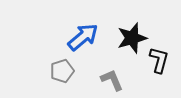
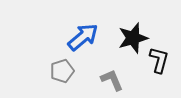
black star: moved 1 px right
